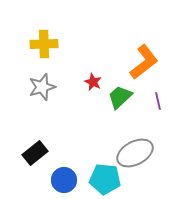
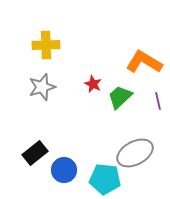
yellow cross: moved 2 px right, 1 px down
orange L-shape: rotated 111 degrees counterclockwise
red star: moved 2 px down
blue circle: moved 10 px up
